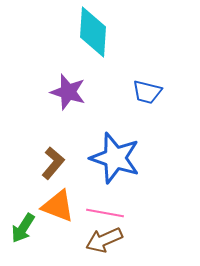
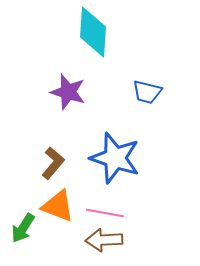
brown arrow: rotated 21 degrees clockwise
